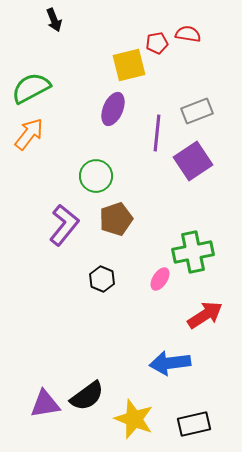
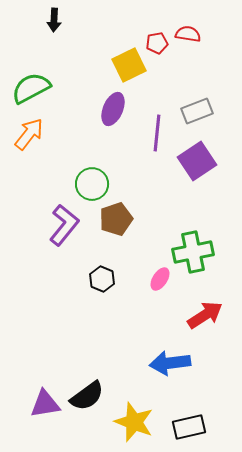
black arrow: rotated 25 degrees clockwise
yellow square: rotated 12 degrees counterclockwise
purple square: moved 4 px right
green circle: moved 4 px left, 8 px down
yellow star: moved 3 px down
black rectangle: moved 5 px left, 3 px down
